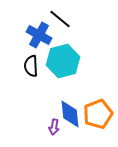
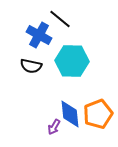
cyan hexagon: moved 9 px right; rotated 16 degrees clockwise
black semicircle: rotated 75 degrees counterclockwise
purple arrow: rotated 21 degrees clockwise
